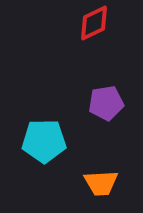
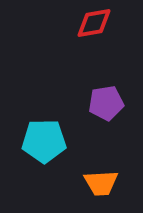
red diamond: rotated 15 degrees clockwise
